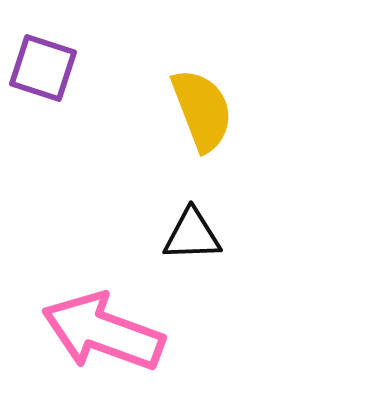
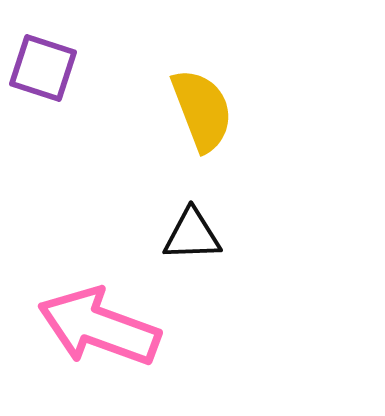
pink arrow: moved 4 px left, 5 px up
